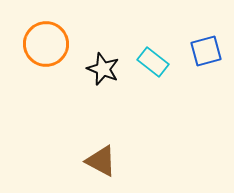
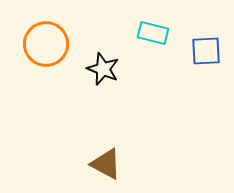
blue square: rotated 12 degrees clockwise
cyan rectangle: moved 29 px up; rotated 24 degrees counterclockwise
brown triangle: moved 5 px right, 3 px down
